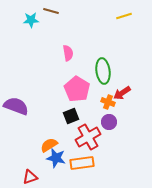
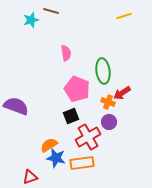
cyan star: rotated 14 degrees counterclockwise
pink semicircle: moved 2 px left
pink pentagon: rotated 10 degrees counterclockwise
